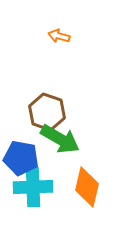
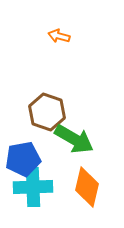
green arrow: moved 14 px right
blue pentagon: moved 2 px right, 1 px down; rotated 20 degrees counterclockwise
